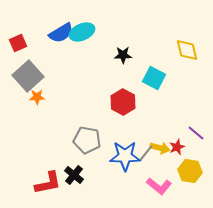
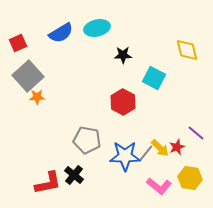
cyan ellipse: moved 15 px right, 4 px up; rotated 10 degrees clockwise
yellow arrow: rotated 30 degrees clockwise
yellow hexagon: moved 7 px down
